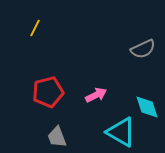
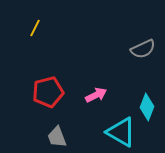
cyan diamond: rotated 40 degrees clockwise
